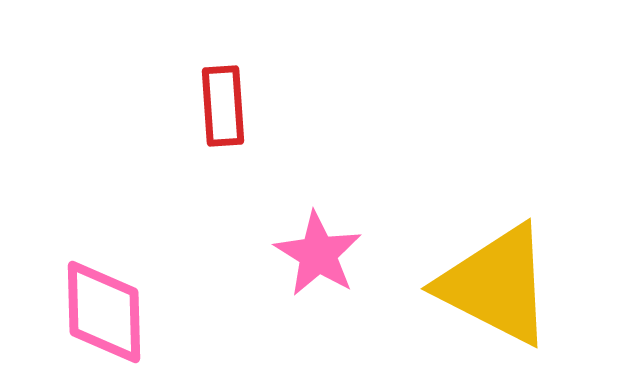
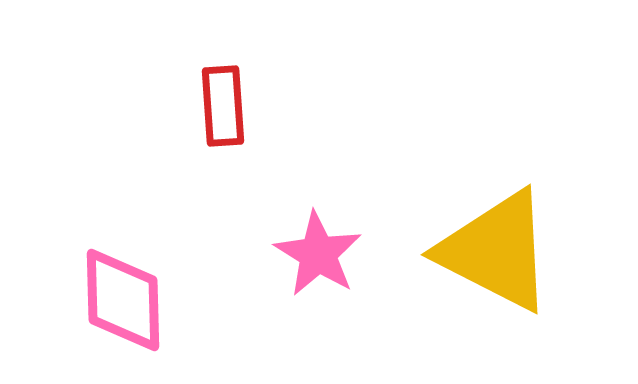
yellow triangle: moved 34 px up
pink diamond: moved 19 px right, 12 px up
